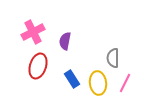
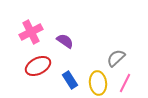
pink cross: moved 2 px left
purple semicircle: rotated 114 degrees clockwise
gray semicircle: moved 3 px right; rotated 48 degrees clockwise
red ellipse: rotated 45 degrees clockwise
blue rectangle: moved 2 px left, 1 px down
